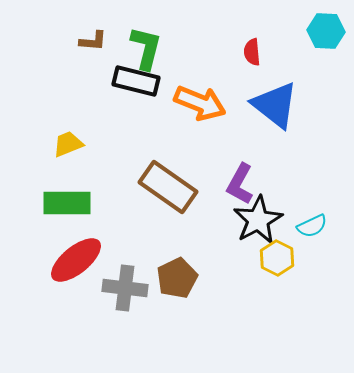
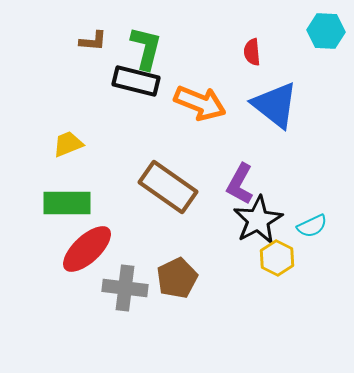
red ellipse: moved 11 px right, 11 px up; rotated 4 degrees counterclockwise
